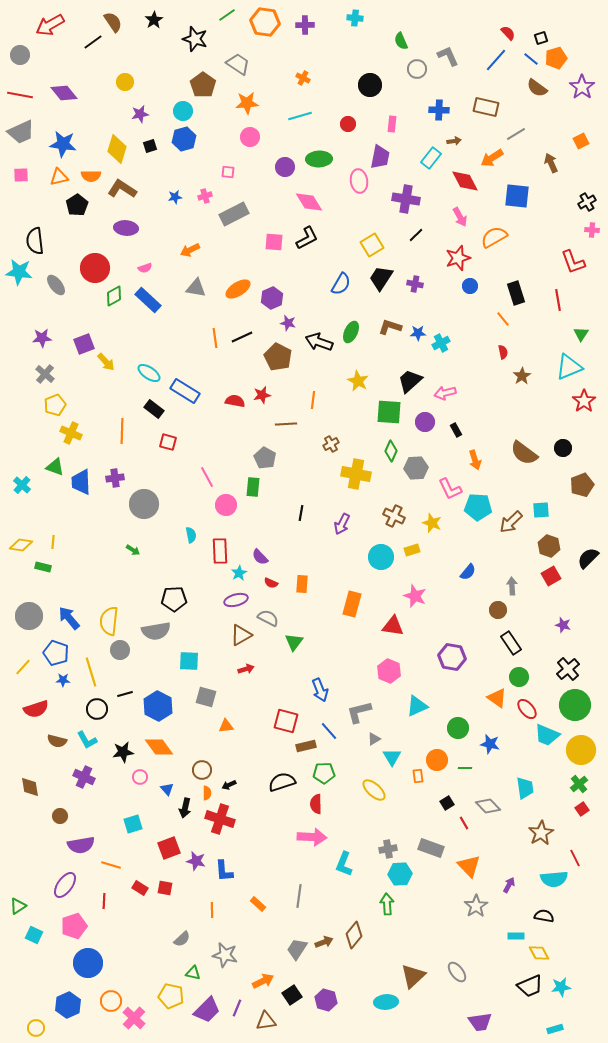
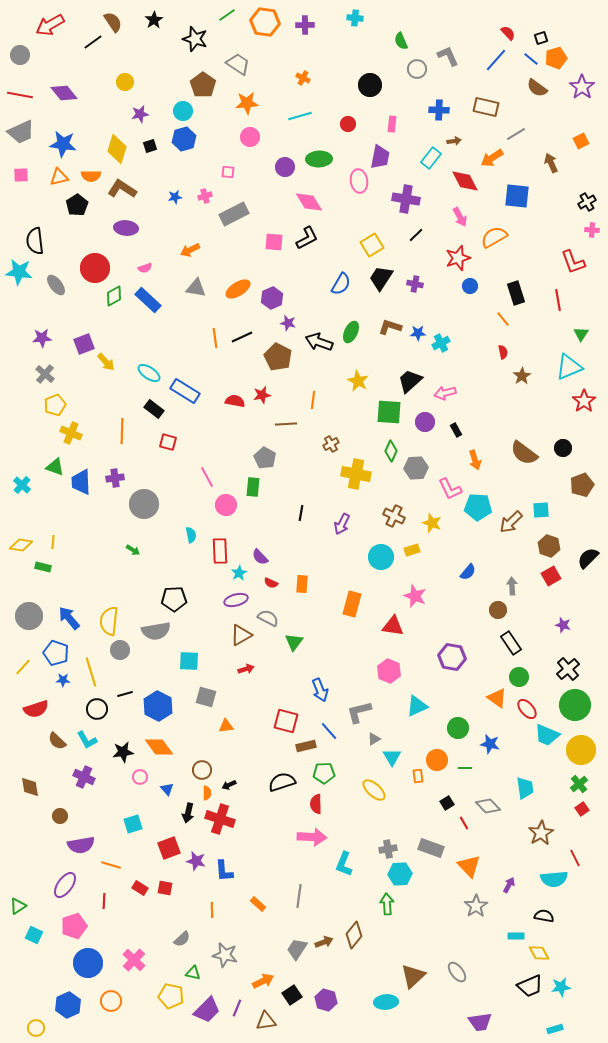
brown semicircle at (57, 741): rotated 30 degrees clockwise
black arrow at (185, 808): moved 3 px right, 5 px down
pink cross at (134, 1018): moved 58 px up
